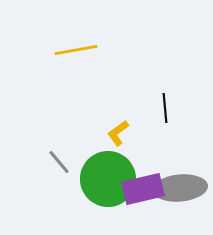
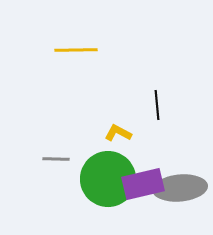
yellow line: rotated 9 degrees clockwise
black line: moved 8 px left, 3 px up
yellow L-shape: rotated 64 degrees clockwise
gray line: moved 3 px left, 3 px up; rotated 48 degrees counterclockwise
purple rectangle: moved 5 px up
